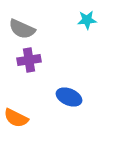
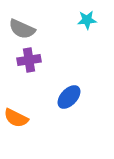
blue ellipse: rotated 70 degrees counterclockwise
